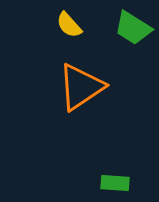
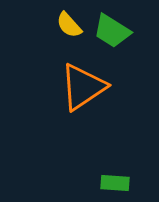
green trapezoid: moved 21 px left, 3 px down
orange triangle: moved 2 px right
